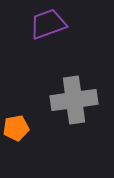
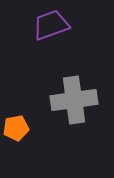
purple trapezoid: moved 3 px right, 1 px down
